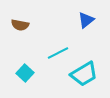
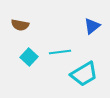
blue triangle: moved 6 px right, 6 px down
cyan line: moved 2 px right, 1 px up; rotated 20 degrees clockwise
cyan square: moved 4 px right, 16 px up
